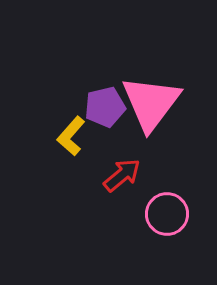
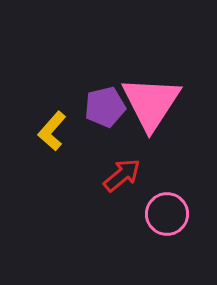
pink triangle: rotated 4 degrees counterclockwise
yellow L-shape: moved 19 px left, 5 px up
